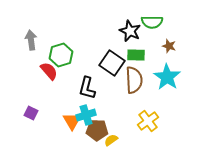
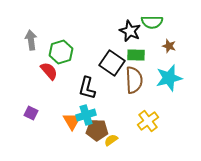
green hexagon: moved 3 px up
cyan star: moved 2 px right, 1 px down; rotated 24 degrees clockwise
